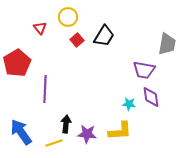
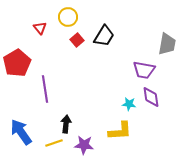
purple line: rotated 12 degrees counterclockwise
purple star: moved 3 px left, 11 px down
